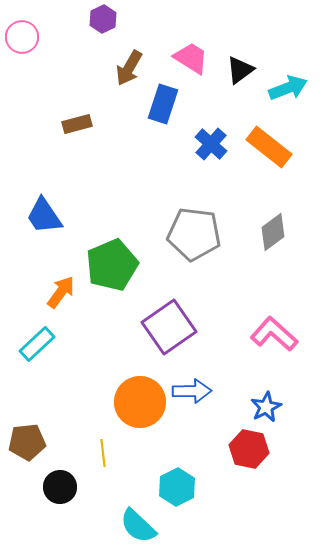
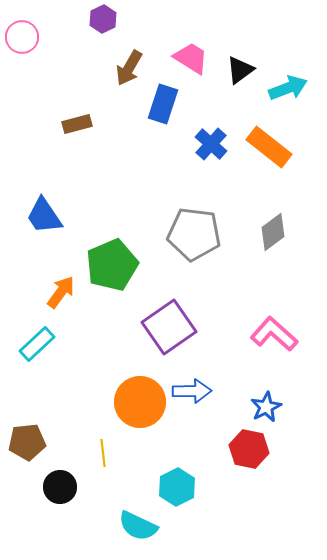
cyan semicircle: rotated 18 degrees counterclockwise
